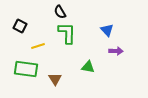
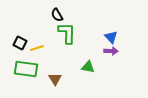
black semicircle: moved 3 px left, 3 px down
black square: moved 17 px down
blue triangle: moved 4 px right, 7 px down
yellow line: moved 1 px left, 2 px down
purple arrow: moved 5 px left
